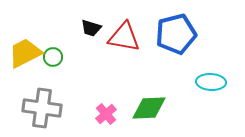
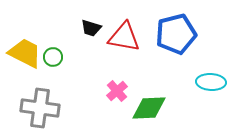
yellow trapezoid: rotated 54 degrees clockwise
gray cross: moved 2 px left
pink cross: moved 11 px right, 23 px up
